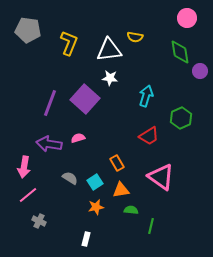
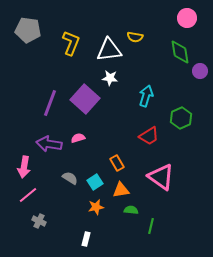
yellow L-shape: moved 2 px right
